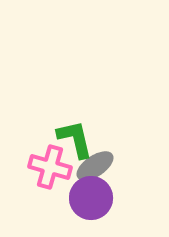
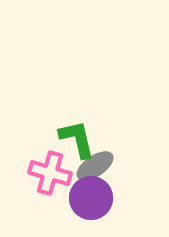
green L-shape: moved 2 px right
pink cross: moved 6 px down
